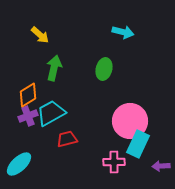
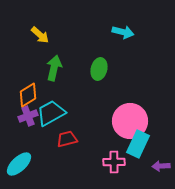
green ellipse: moved 5 px left
